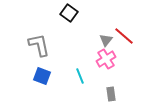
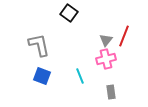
red line: rotated 70 degrees clockwise
pink cross: rotated 18 degrees clockwise
gray rectangle: moved 2 px up
